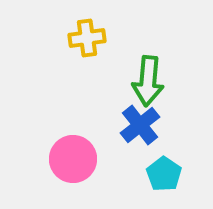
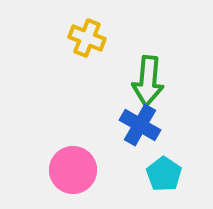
yellow cross: rotated 30 degrees clockwise
blue cross: rotated 21 degrees counterclockwise
pink circle: moved 11 px down
